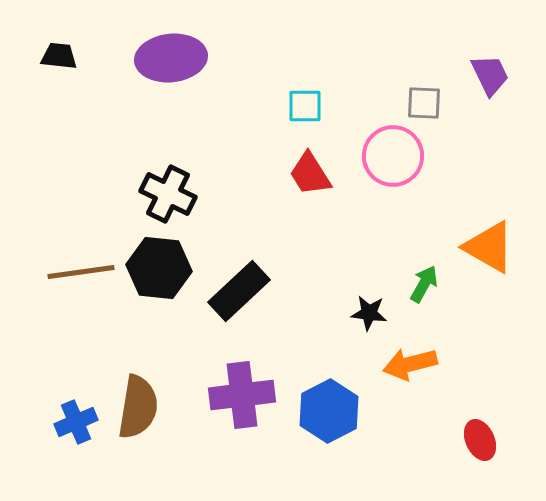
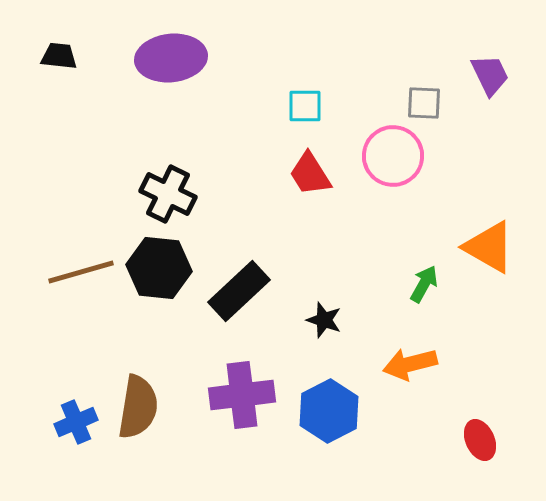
brown line: rotated 8 degrees counterclockwise
black star: moved 45 px left, 7 px down; rotated 12 degrees clockwise
